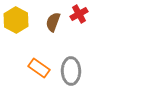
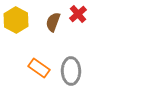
red cross: moved 1 px left; rotated 12 degrees counterclockwise
